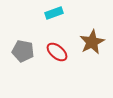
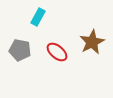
cyan rectangle: moved 16 px left, 4 px down; rotated 42 degrees counterclockwise
gray pentagon: moved 3 px left, 1 px up
